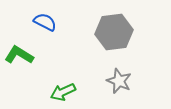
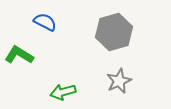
gray hexagon: rotated 9 degrees counterclockwise
gray star: rotated 25 degrees clockwise
green arrow: rotated 10 degrees clockwise
